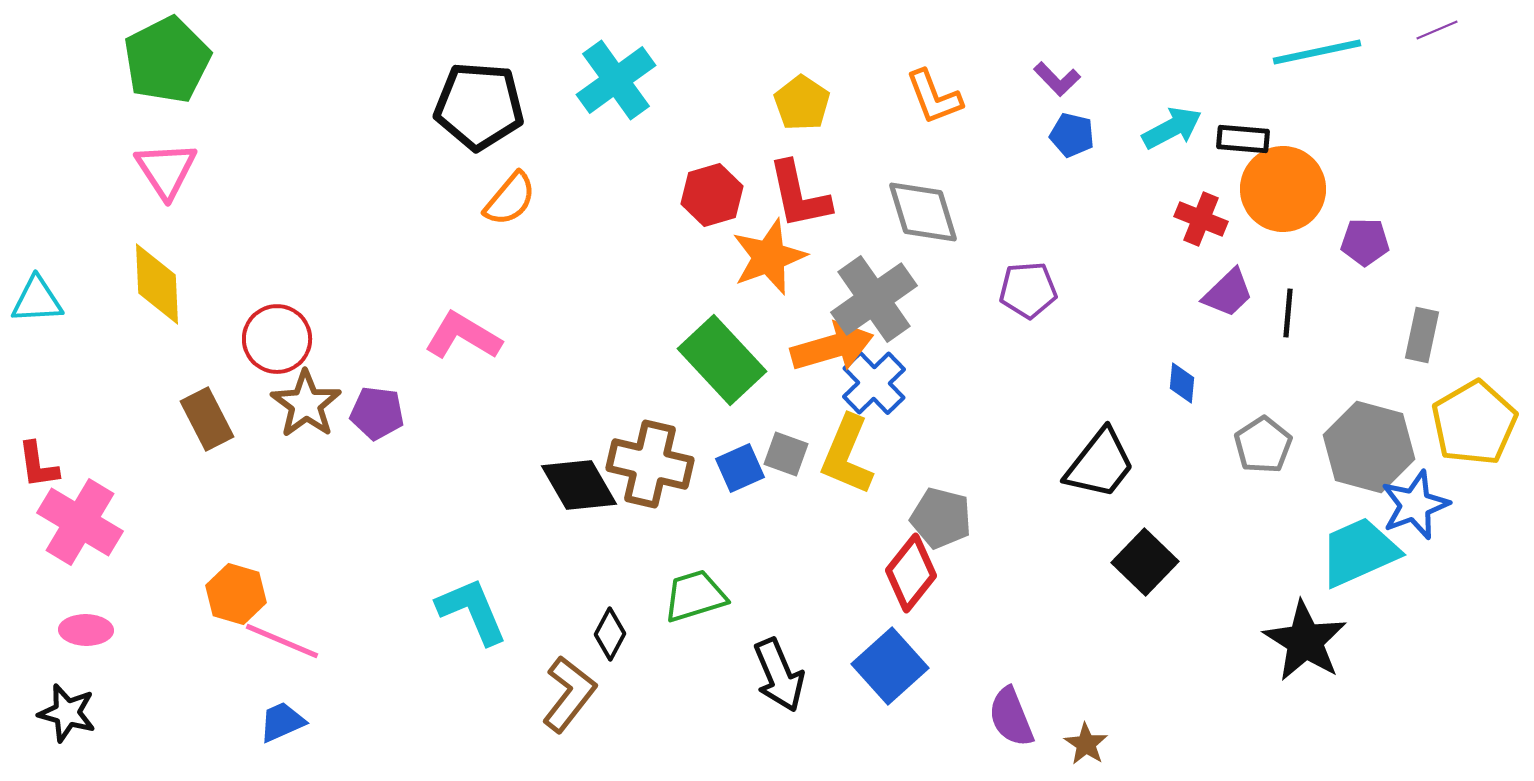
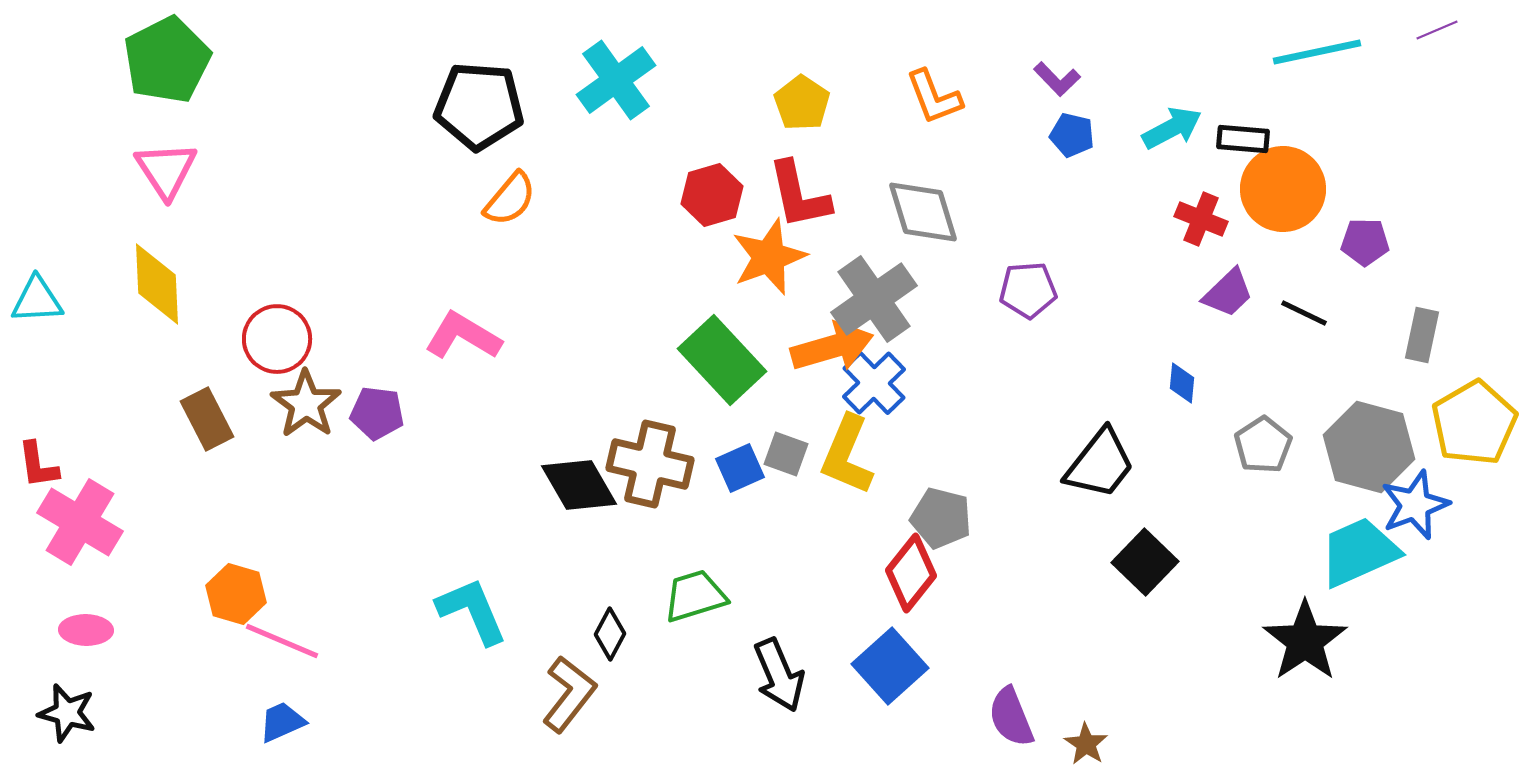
black line at (1288, 313): moved 16 px right; rotated 69 degrees counterclockwise
black star at (1305, 641): rotated 6 degrees clockwise
